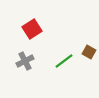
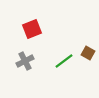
red square: rotated 12 degrees clockwise
brown square: moved 1 px left, 1 px down
